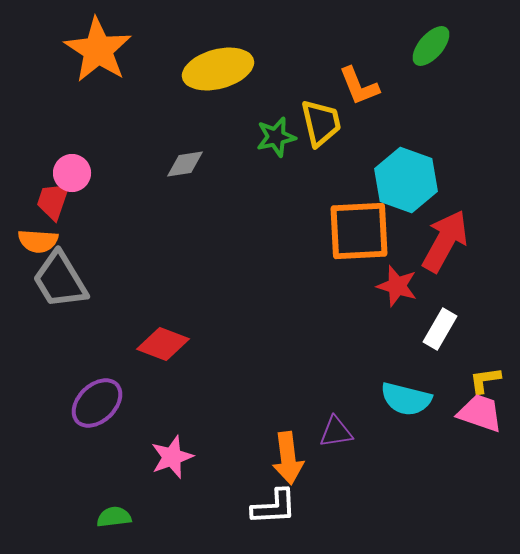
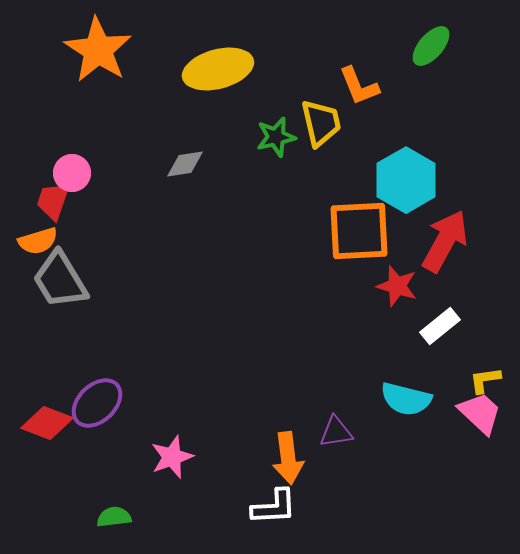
cyan hexagon: rotated 10 degrees clockwise
orange semicircle: rotated 21 degrees counterclockwise
white rectangle: moved 3 px up; rotated 21 degrees clockwise
red diamond: moved 116 px left, 79 px down
pink trapezoid: rotated 24 degrees clockwise
